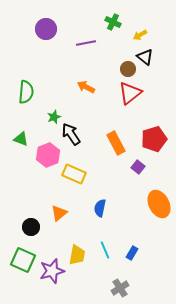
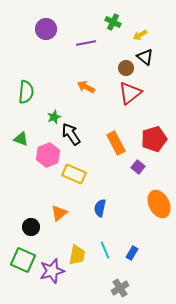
brown circle: moved 2 px left, 1 px up
